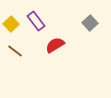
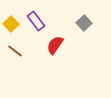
gray square: moved 6 px left
red semicircle: rotated 24 degrees counterclockwise
